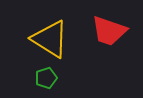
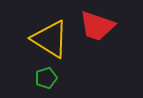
red trapezoid: moved 12 px left, 5 px up
